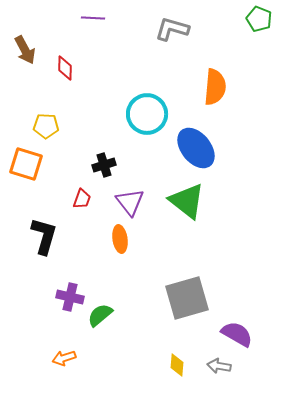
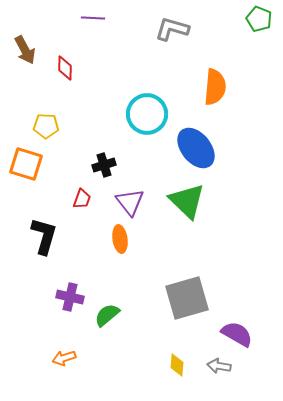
green triangle: rotated 6 degrees clockwise
green semicircle: moved 7 px right
